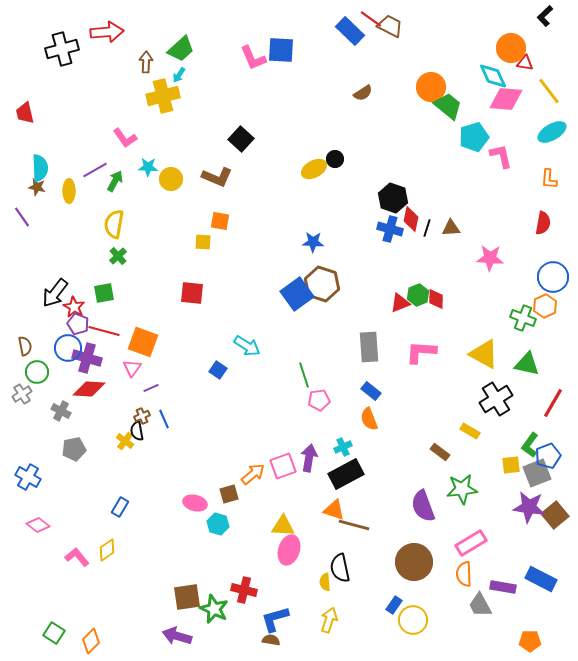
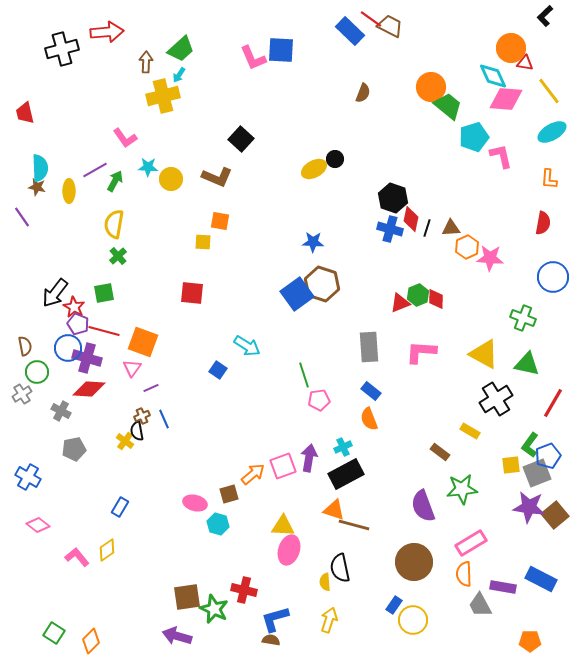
brown semicircle at (363, 93): rotated 36 degrees counterclockwise
orange hexagon at (545, 306): moved 78 px left, 59 px up
